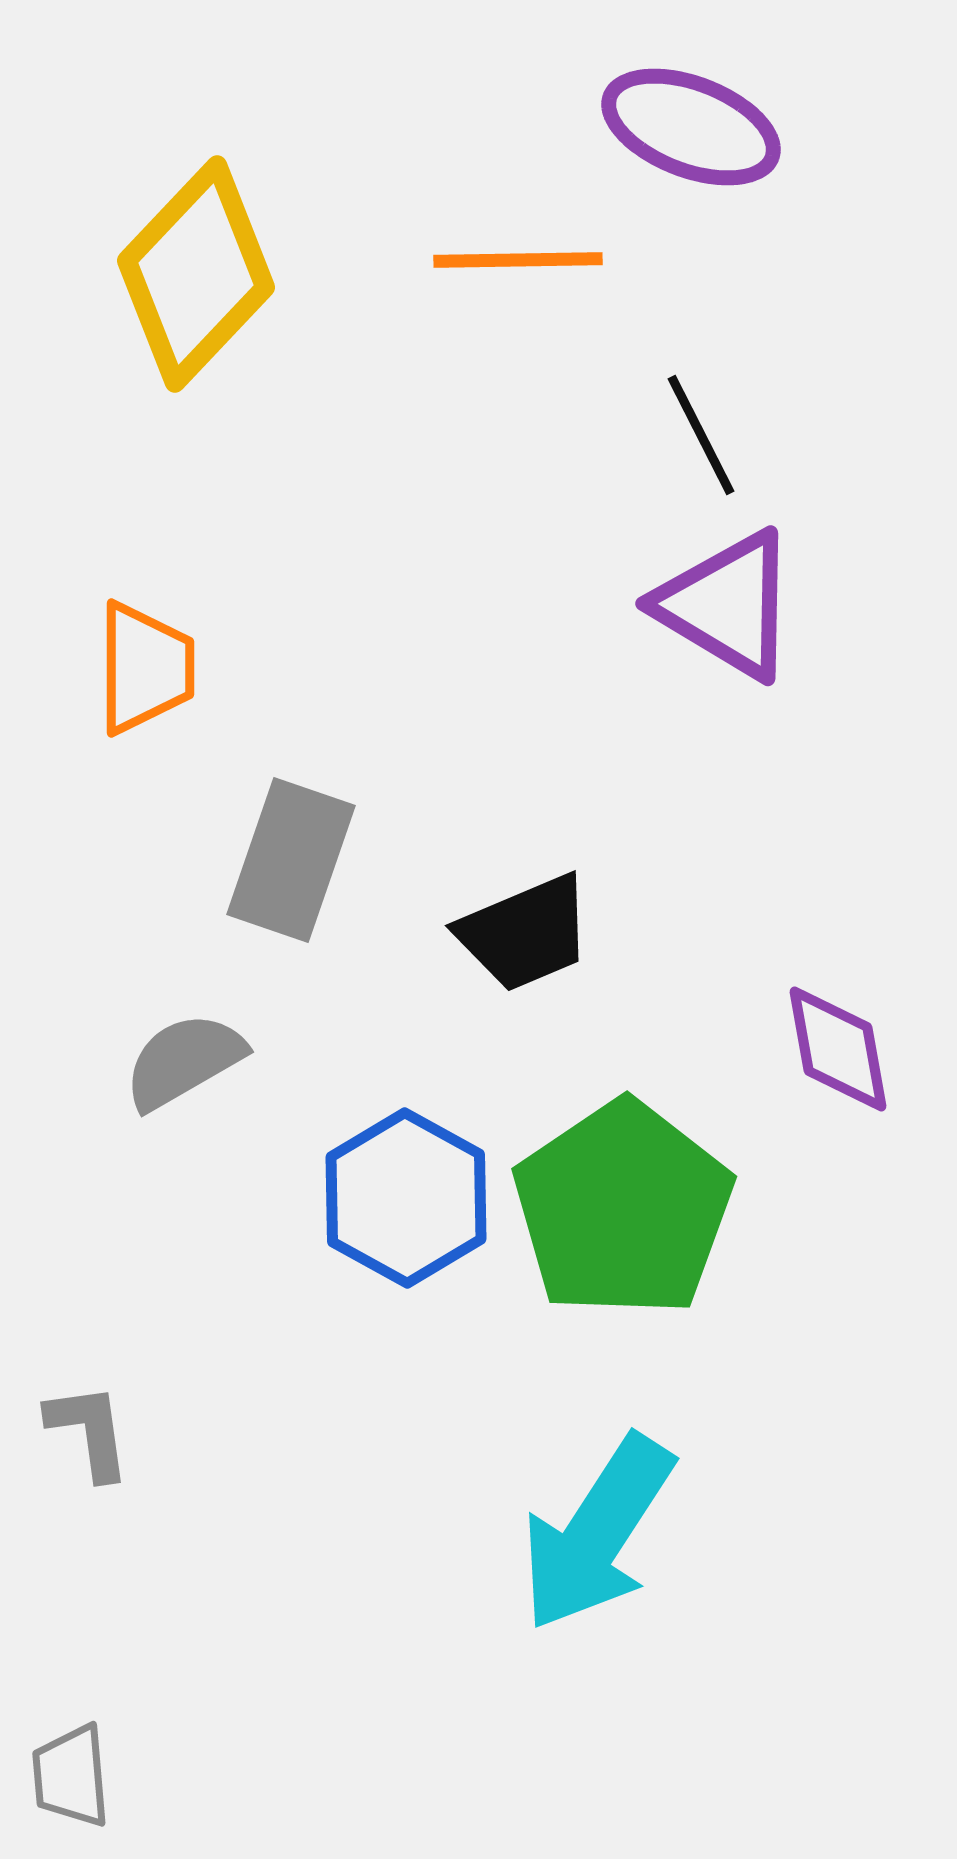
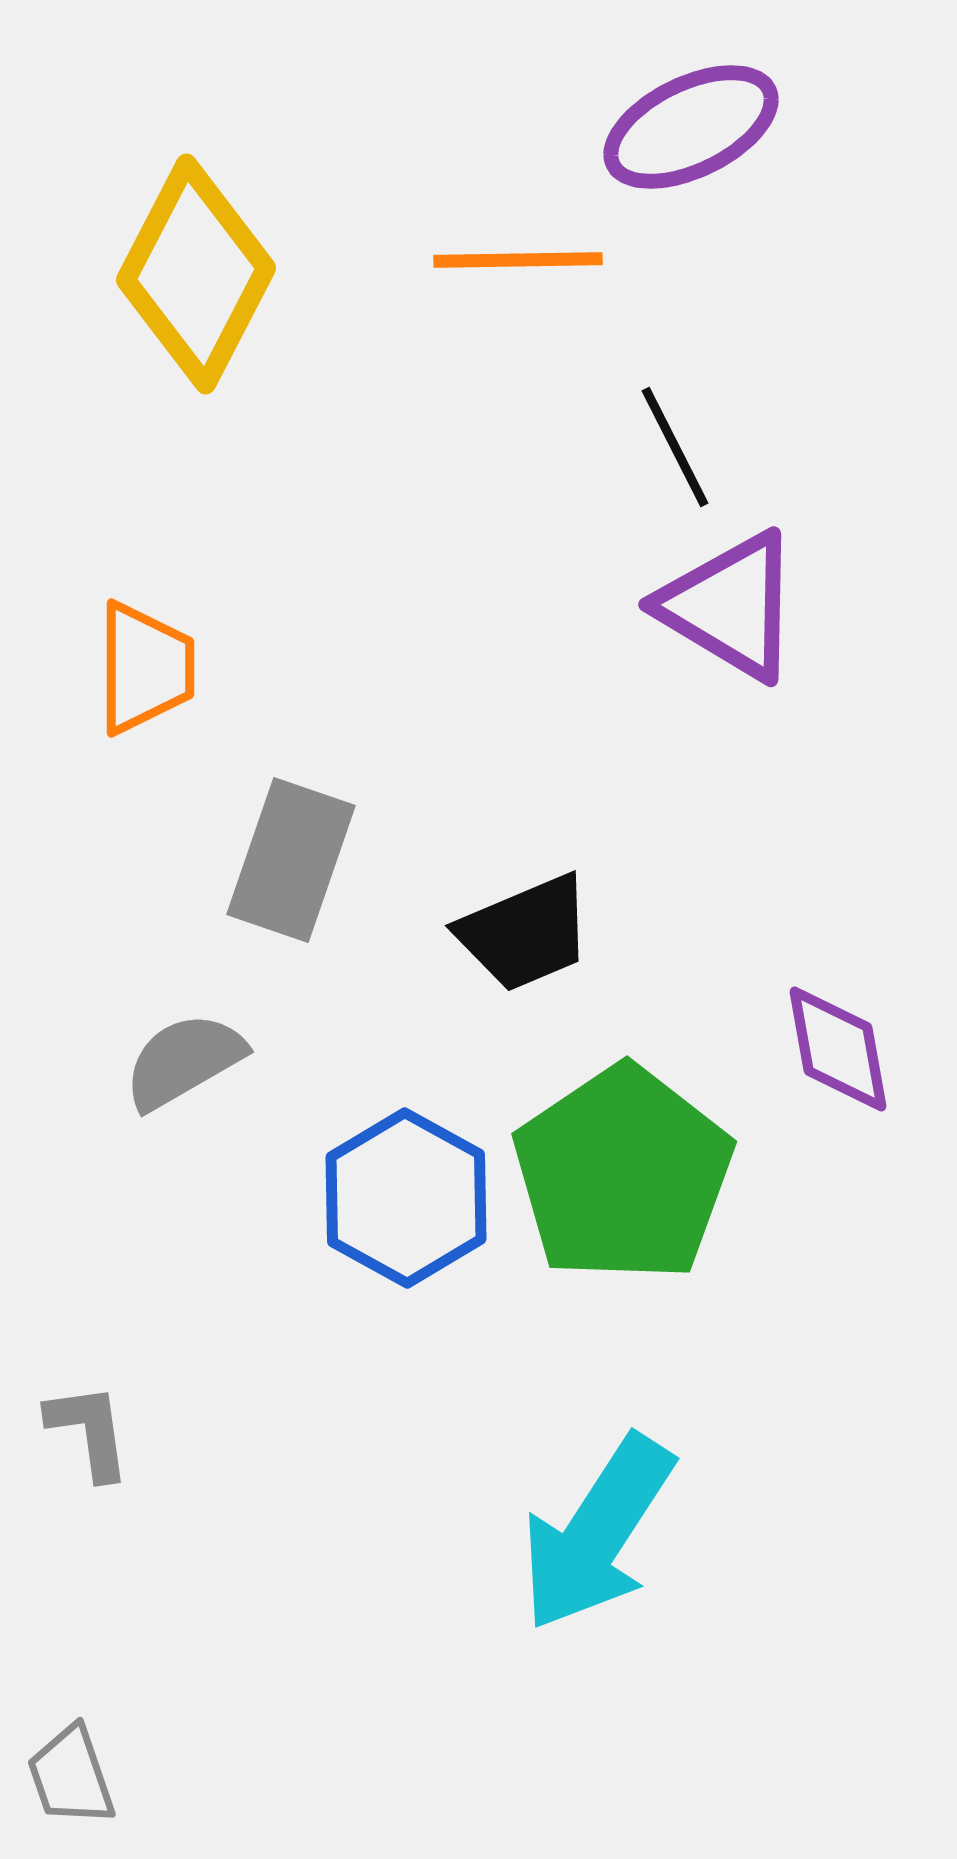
purple ellipse: rotated 47 degrees counterclockwise
yellow diamond: rotated 16 degrees counterclockwise
black line: moved 26 px left, 12 px down
purple triangle: moved 3 px right, 1 px down
green pentagon: moved 35 px up
gray trapezoid: rotated 14 degrees counterclockwise
